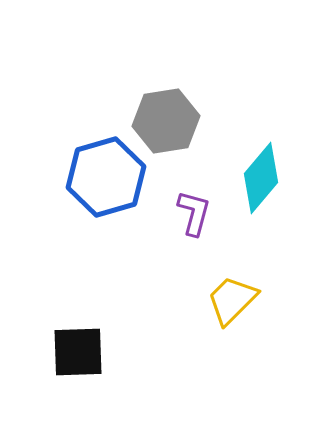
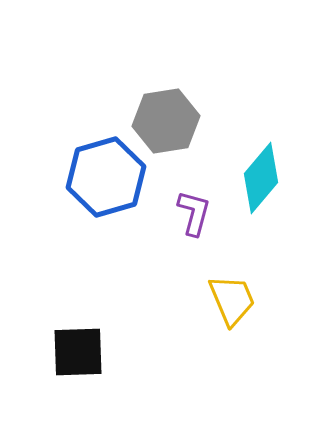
yellow trapezoid: rotated 112 degrees clockwise
